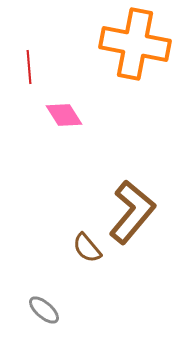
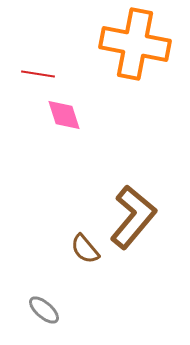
red line: moved 9 px right, 7 px down; rotated 76 degrees counterclockwise
pink diamond: rotated 15 degrees clockwise
brown L-shape: moved 1 px right, 5 px down
brown semicircle: moved 2 px left, 1 px down
